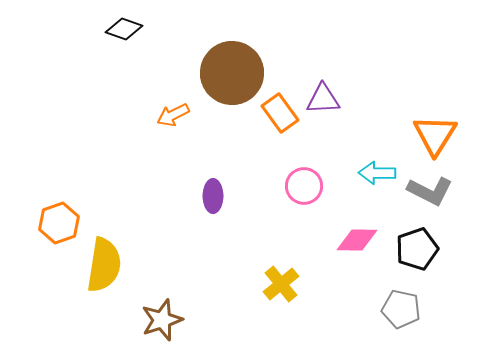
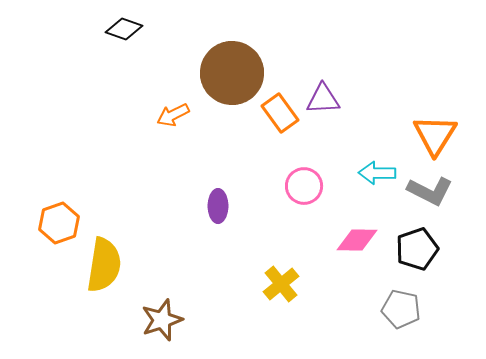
purple ellipse: moved 5 px right, 10 px down
